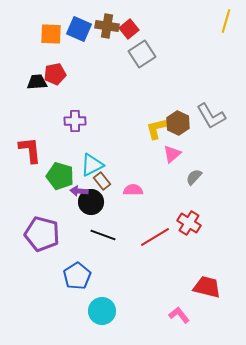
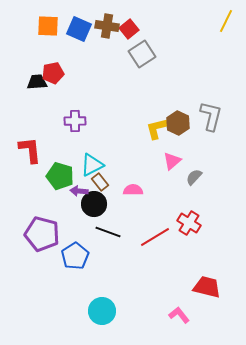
yellow line: rotated 10 degrees clockwise
orange square: moved 3 px left, 8 px up
red pentagon: moved 2 px left, 1 px up
gray L-shape: rotated 136 degrees counterclockwise
pink triangle: moved 7 px down
brown rectangle: moved 2 px left, 1 px down
black circle: moved 3 px right, 2 px down
black line: moved 5 px right, 3 px up
blue pentagon: moved 2 px left, 20 px up
